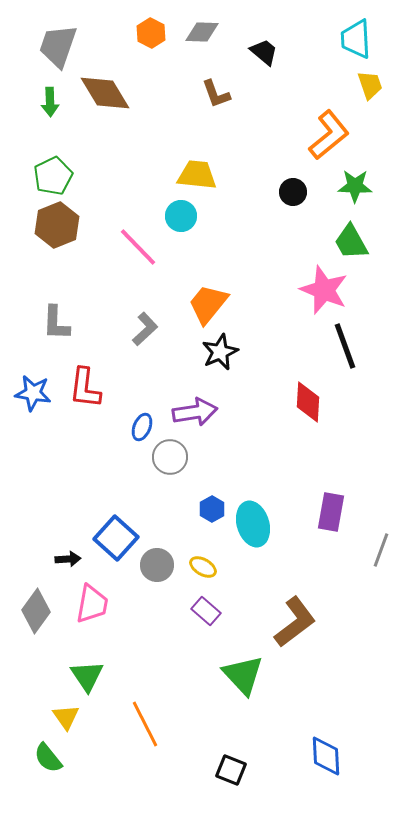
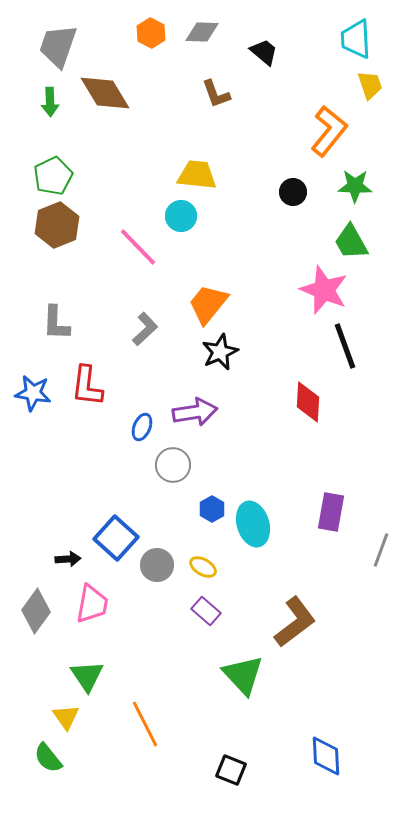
orange L-shape at (329, 135): moved 4 px up; rotated 12 degrees counterclockwise
red L-shape at (85, 388): moved 2 px right, 2 px up
gray circle at (170, 457): moved 3 px right, 8 px down
